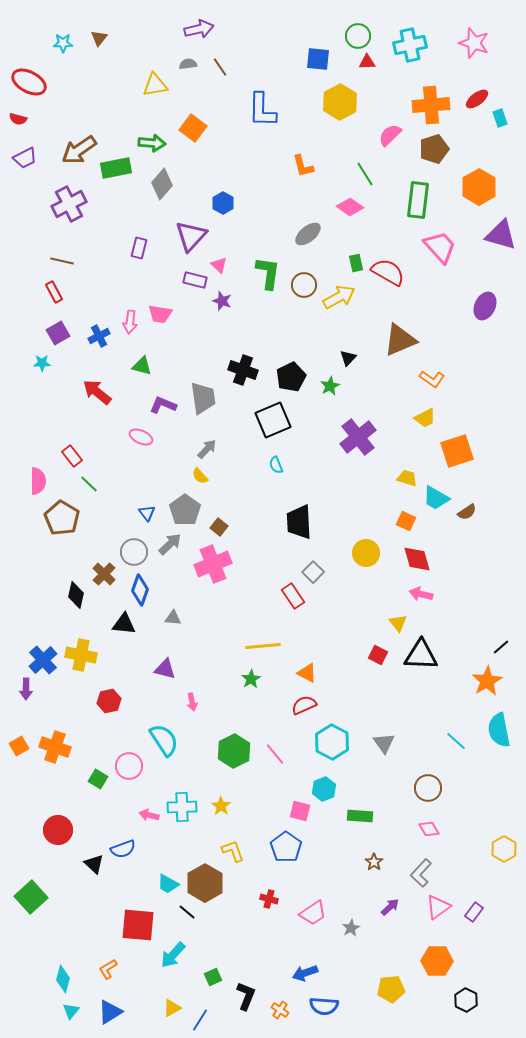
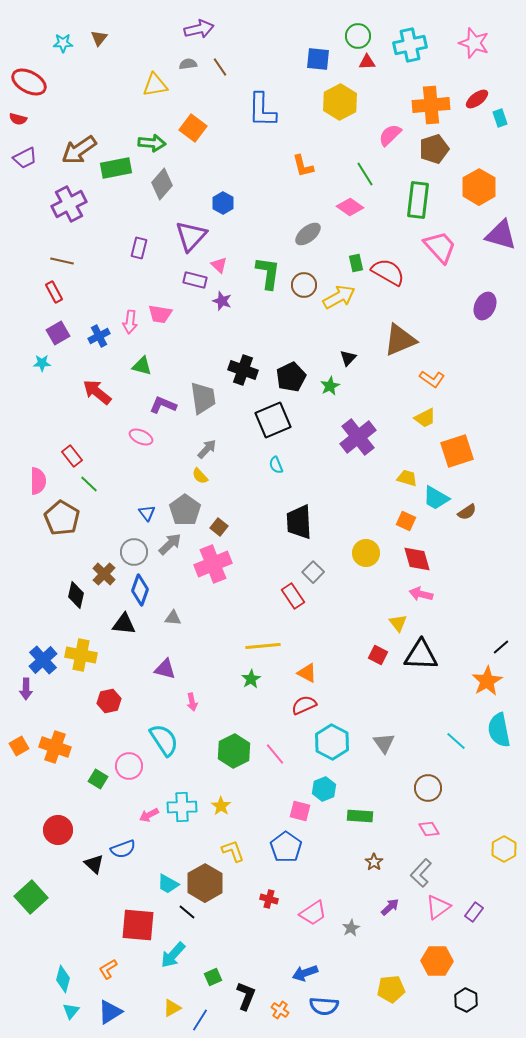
pink arrow at (149, 815): rotated 42 degrees counterclockwise
